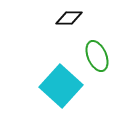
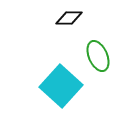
green ellipse: moved 1 px right
